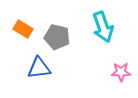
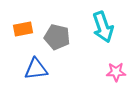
orange rectangle: rotated 42 degrees counterclockwise
blue triangle: moved 3 px left, 1 px down
pink star: moved 5 px left
